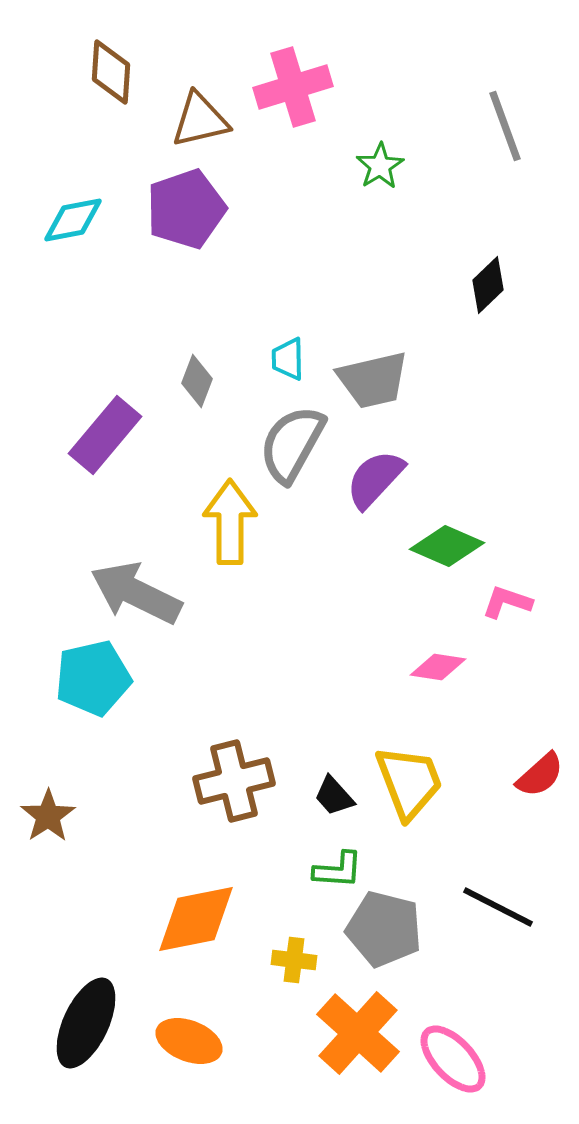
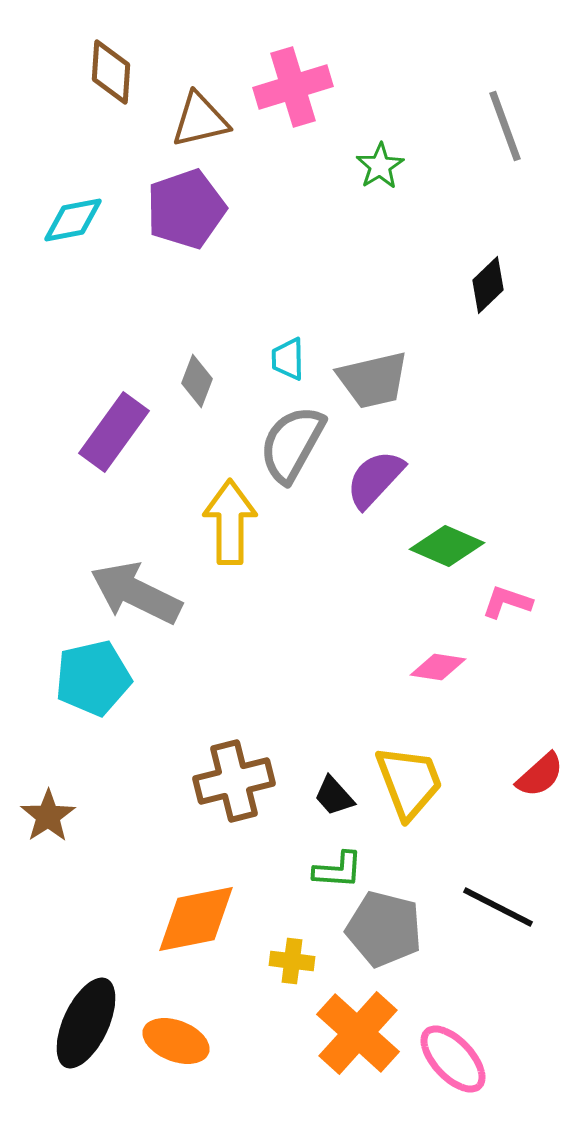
purple rectangle: moved 9 px right, 3 px up; rotated 4 degrees counterclockwise
yellow cross: moved 2 px left, 1 px down
orange ellipse: moved 13 px left
